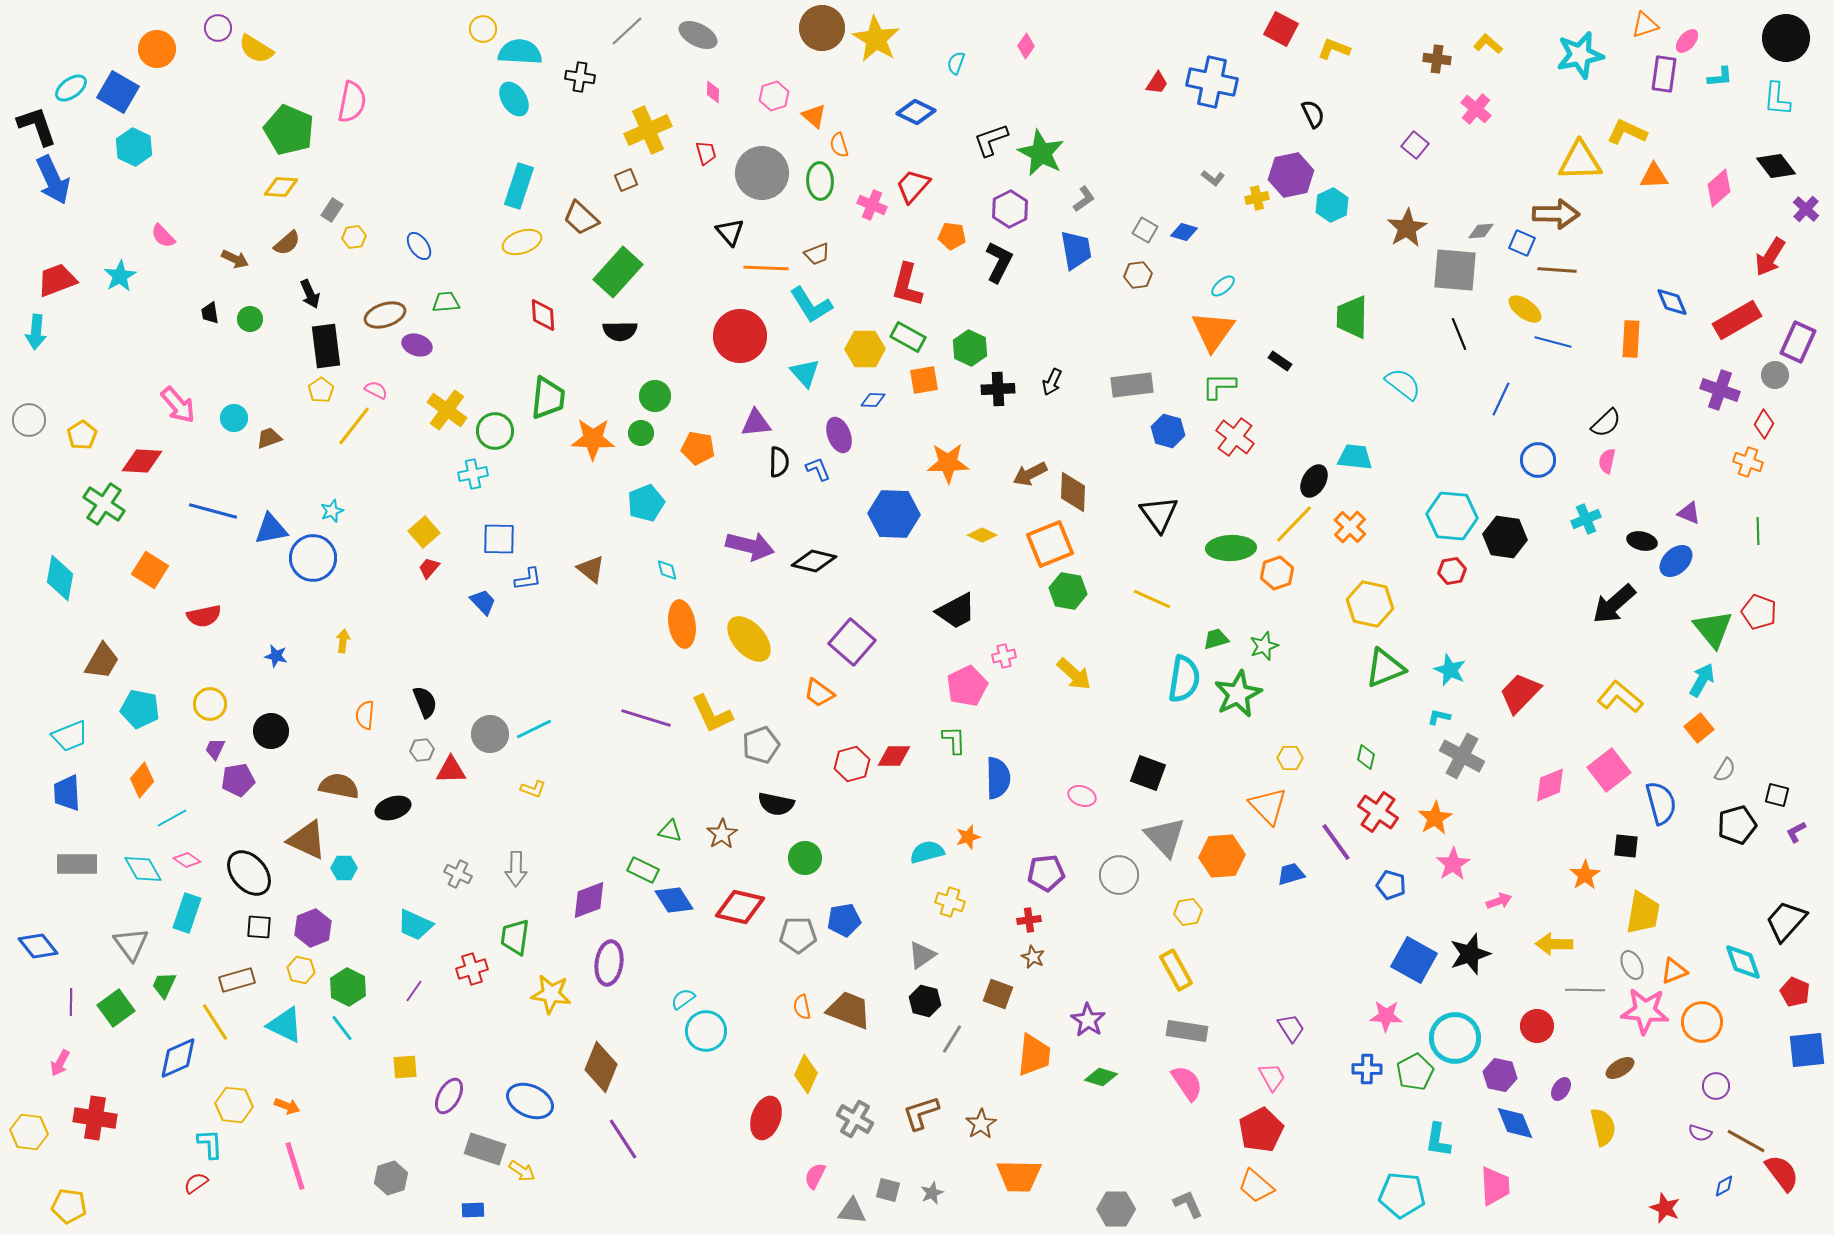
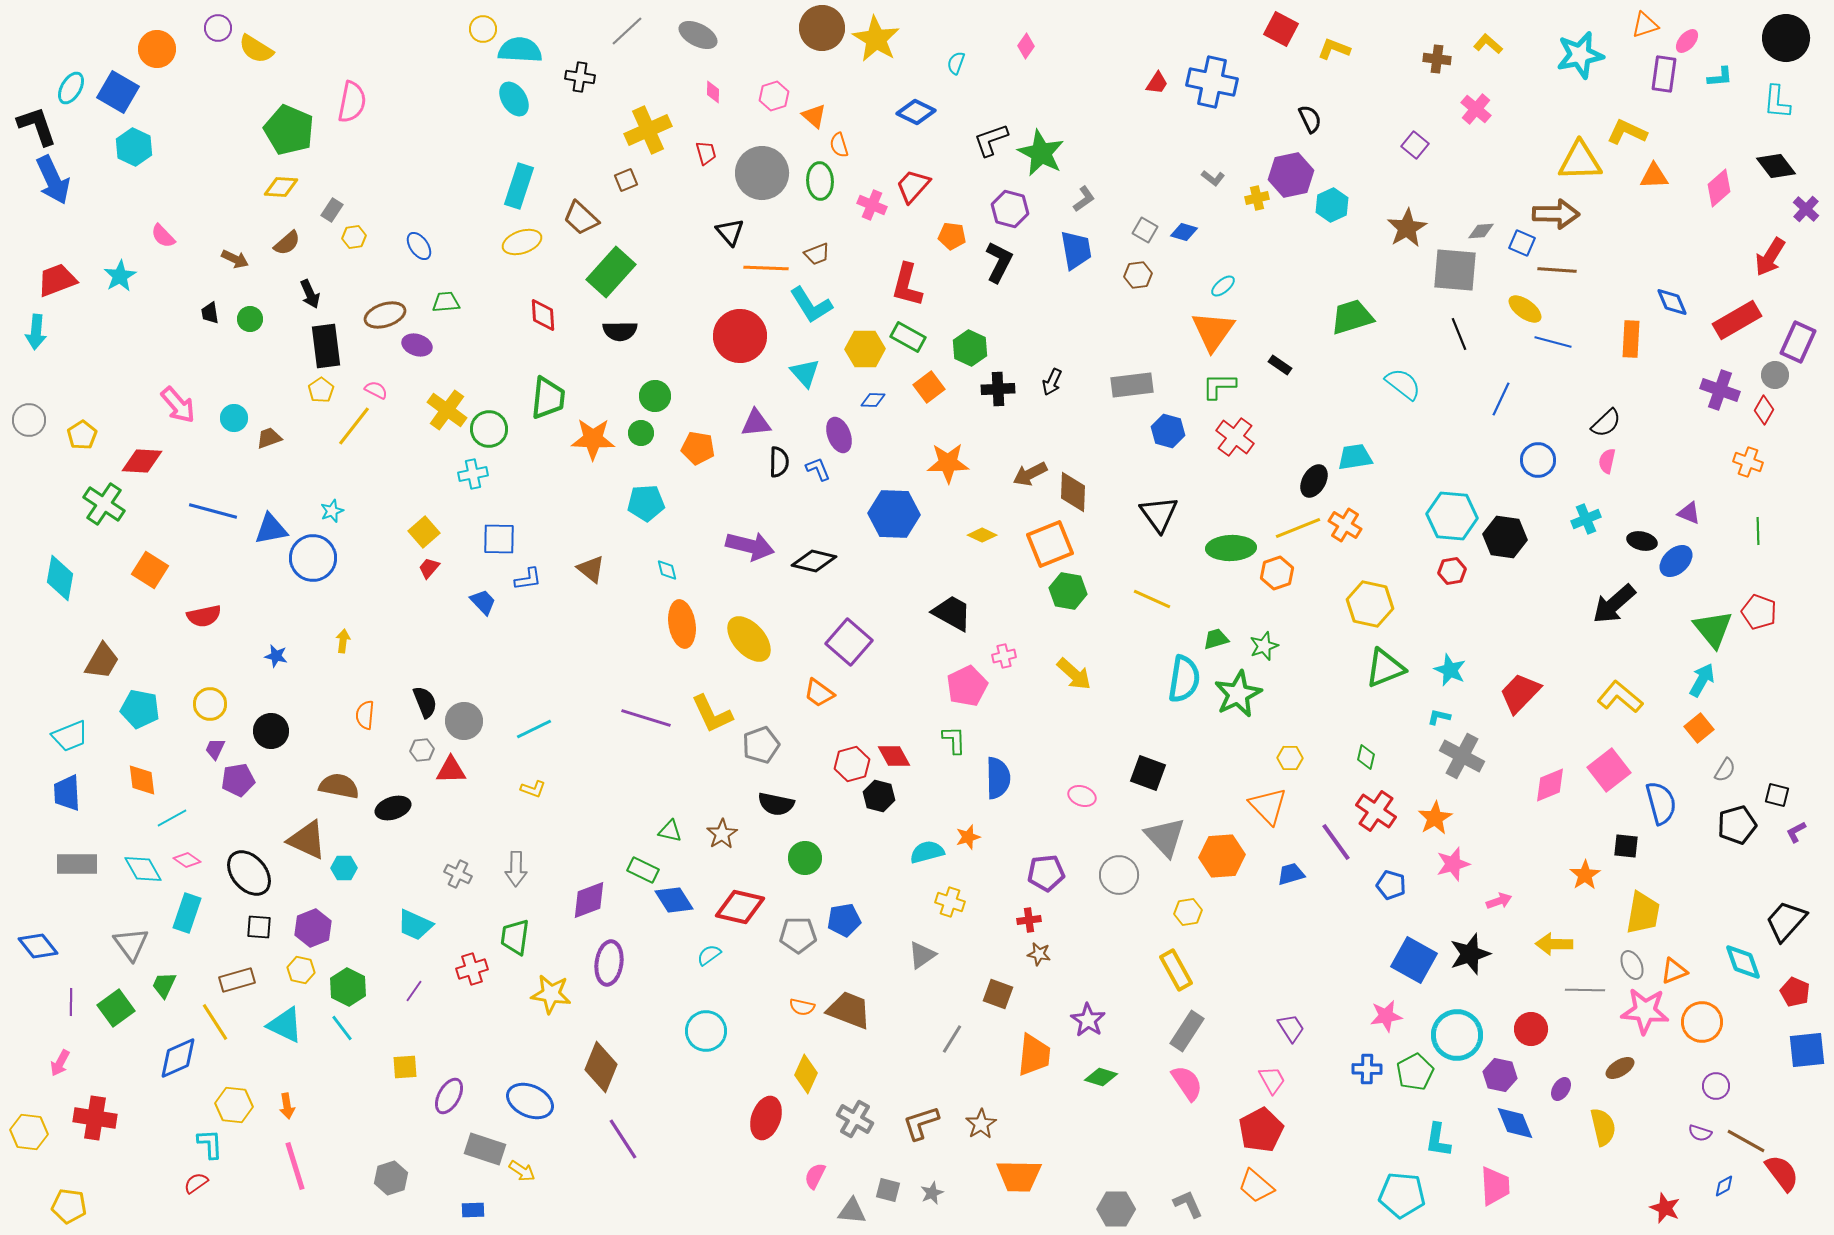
cyan semicircle at (520, 52): moved 2 px up
cyan ellipse at (71, 88): rotated 24 degrees counterclockwise
cyan L-shape at (1777, 99): moved 3 px down
black semicircle at (1313, 114): moved 3 px left, 5 px down
purple hexagon at (1010, 209): rotated 18 degrees counterclockwise
green rectangle at (618, 272): moved 7 px left
green trapezoid at (1352, 317): rotated 72 degrees clockwise
black rectangle at (1280, 361): moved 4 px down
orange square at (924, 380): moved 5 px right, 7 px down; rotated 28 degrees counterclockwise
red diamond at (1764, 424): moved 14 px up
green circle at (495, 431): moved 6 px left, 2 px up
cyan trapezoid at (1355, 457): rotated 15 degrees counterclockwise
cyan pentagon at (646, 503): rotated 18 degrees clockwise
yellow line at (1294, 524): moved 4 px right, 4 px down; rotated 24 degrees clockwise
orange cross at (1350, 527): moved 5 px left, 2 px up; rotated 12 degrees counterclockwise
black trapezoid at (956, 611): moved 4 px left, 2 px down; rotated 123 degrees counterclockwise
purple square at (852, 642): moved 3 px left
gray circle at (490, 734): moved 26 px left, 13 px up
red diamond at (894, 756): rotated 60 degrees clockwise
orange diamond at (142, 780): rotated 48 degrees counterclockwise
red cross at (1378, 812): moved 2 px left, 1 px up
pink star at (1453, 864): rotated 16 degrees clockwise
brown star at (1033, 957): moved 6 px right, 3 px up; rotated 15 degrees counterclockwise
cyan semicircle at (683, 999): moved 26 px right, 44 px up
black hexagon at (925, 1001): moved 46 px left, 205 px up
orange semicircle at (802, 1007): rotated 65 degrees counterclockwise
pink star at (1386, 1016): rotated 12 degrees counterclockwise
red circle at (1537, 1026): moved 6 px left, 3 px down
gray rectangle at (1187, 1031): rotated 66 degrees counterclockwise
cyan circle at (1455, 1038): moved 2 px right, 3 px up
pink trapezoid at (1272, 1077): moved 3 px down
orange arrow at (287, 1106): rotated 60 degrees clockwise
brown L-shape at (921, 1113): moved 10 px down
